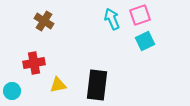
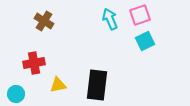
cyan arrow: moved 2 px left
cyan circle: moved 4 px right, 3 px down
